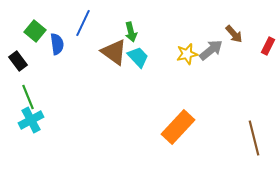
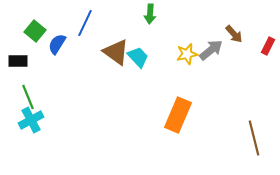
blue line: moved 2 px right
green arrow: moved 19 px right, 18 px up; rotated 18 degrees clockwise
blue semicircle: rotated 140 degrees counterclockwise
brown triangle: moved 2 px right
black rectangle: rotated 54 degrees counterclockwise
orange rectangle: moved 12 px up; rotated 20 degrees counterclockwise
